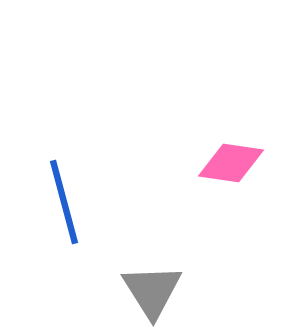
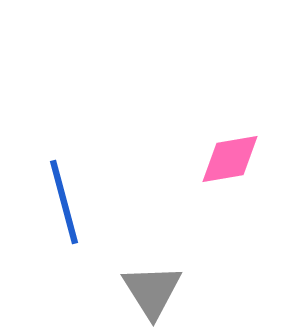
pink diamond: moved 1 px left, 4 px up; rotated 18 degrees counterclockwise
